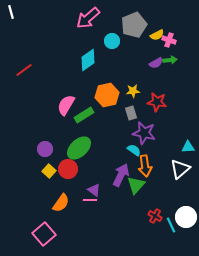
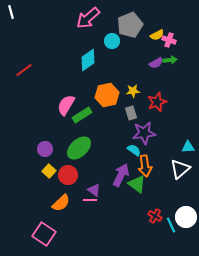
gray pentagon: moved 4 px left
red star: rotated 30 degrees counterclockwise
green rectangle: moved 2 px left
purple star: rotated 20 degrees counterclockwise
red circle: moved 6 px down
green triangle: moved 1 px right, 1 px up; rotated 36 degrees counterclockwise
orange semicircle: rotated 12 degrees clockwise
pink square: rotated 15 degrees counterclockwise
